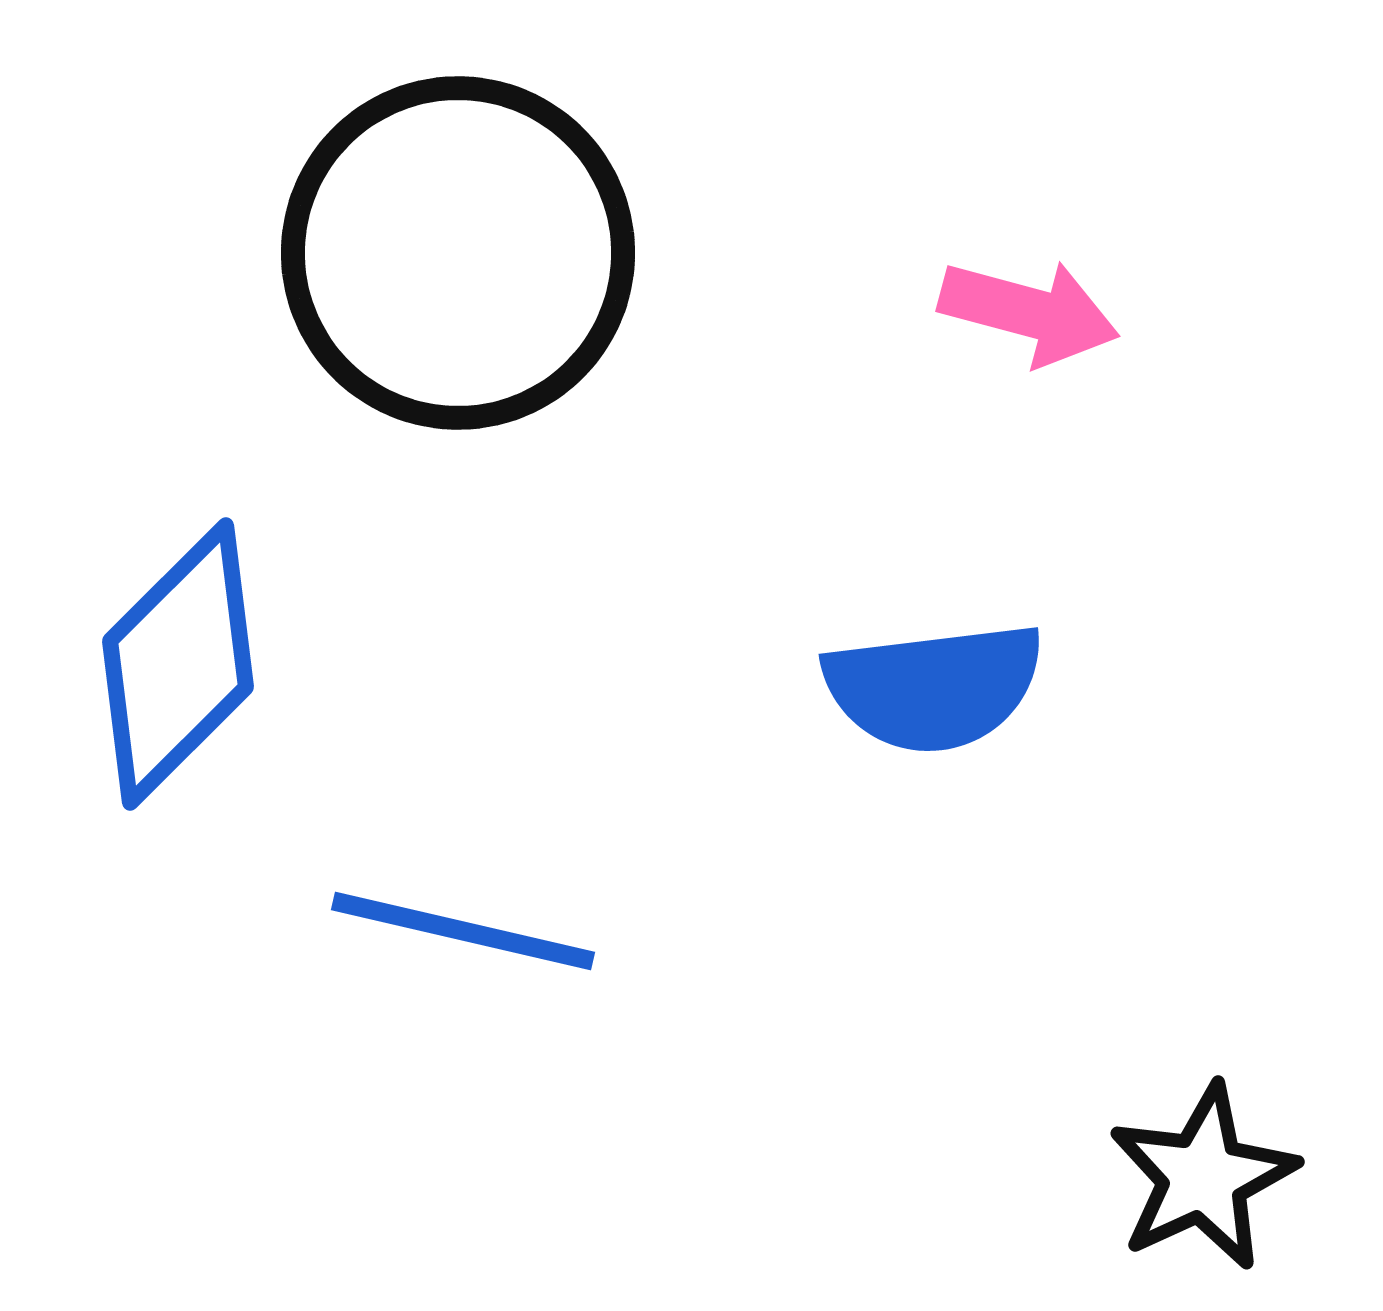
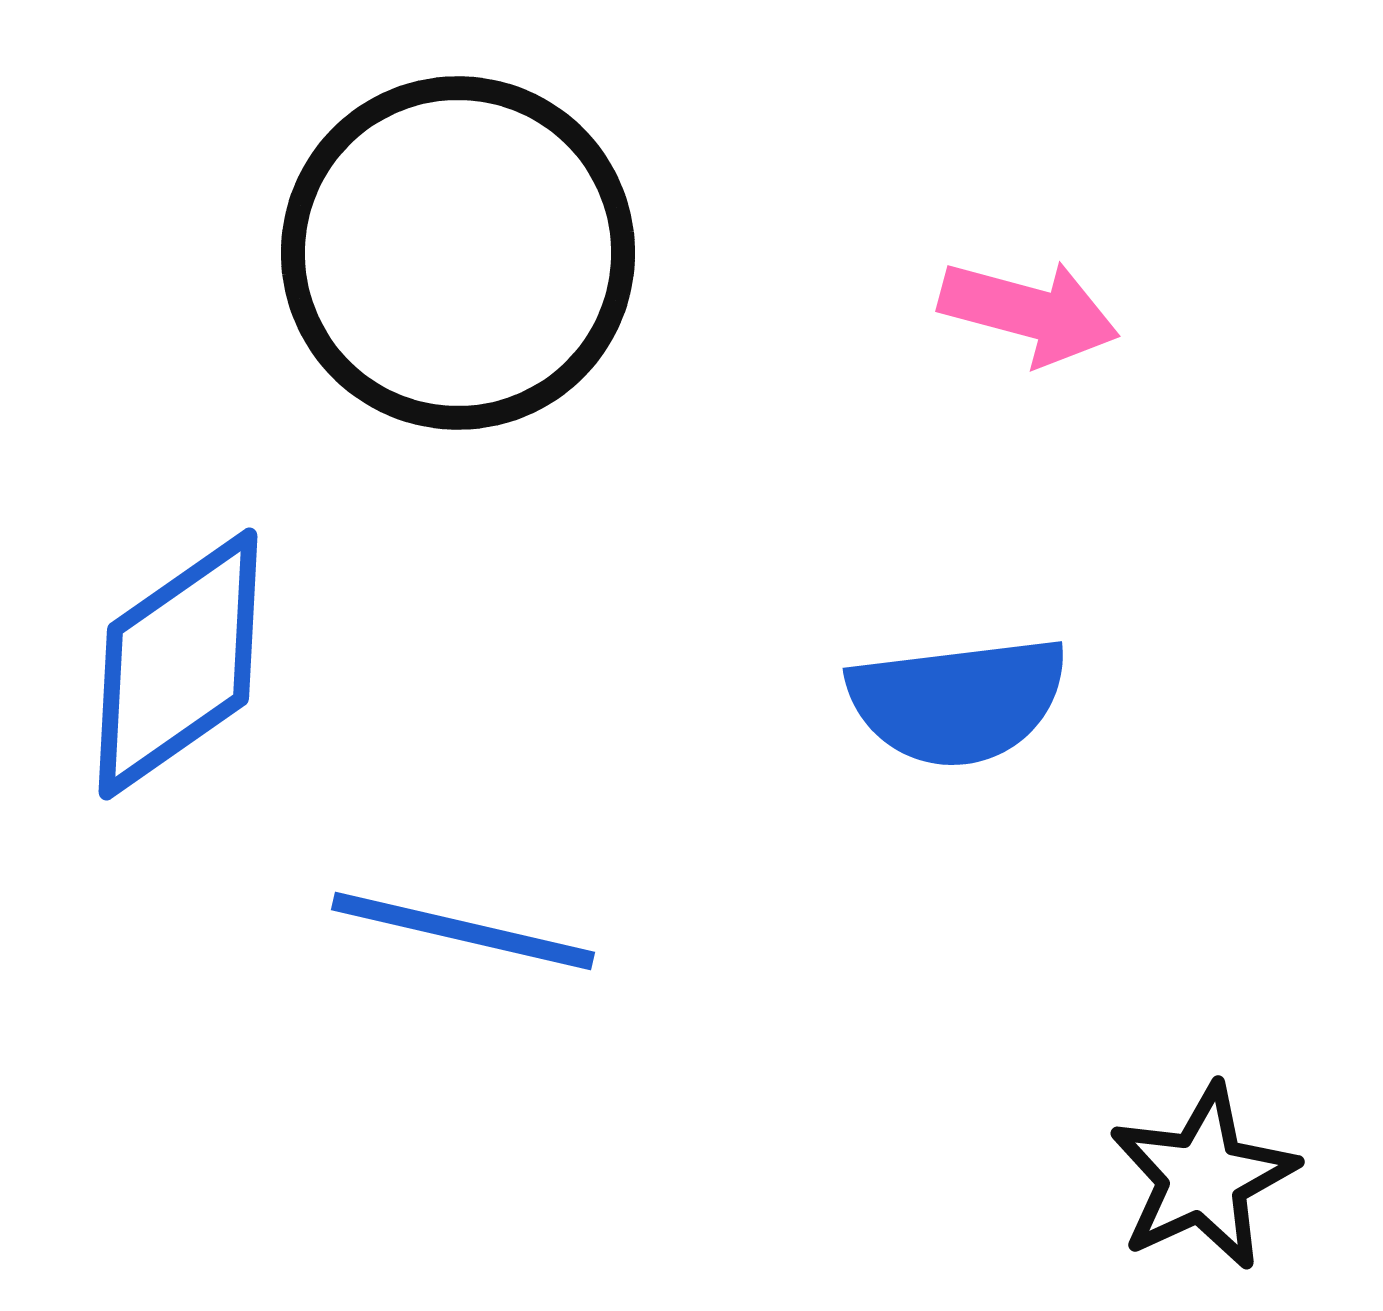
blue diamond: rotated 10 degrees clockwise
blue semicircle: moved 24 px right, 14 px down
